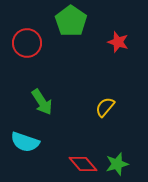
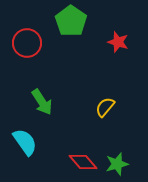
cyan semicircle: rotated 144 degrees counterclockwise
red diamond: moved 2 px up
